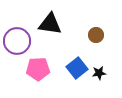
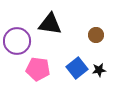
pink pentagon: rotated 10 degrees clockwise
black star: moved 3 px up
